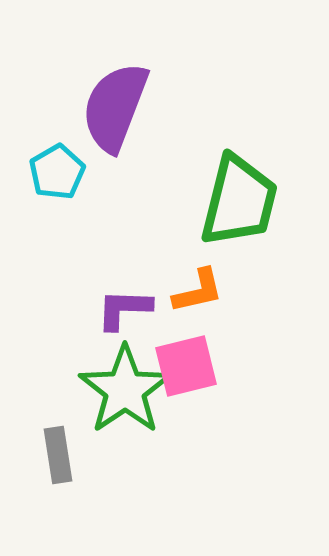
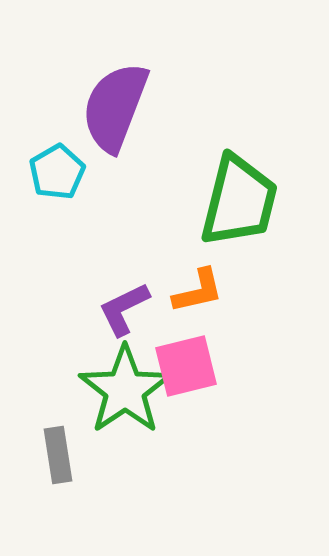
purple L-shape: rotated 28 degrees counterclockwise
